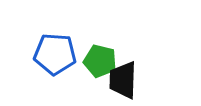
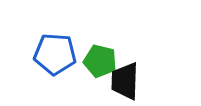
black trapezoid: moved 2 px right, 1 px down
